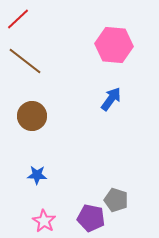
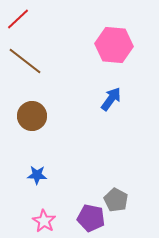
gray pentagon: rotated 10 degrees clockwise
